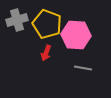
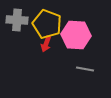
gray cross: rotated 20 degrees clockwise
red arrow: moved 9 px up
gray line: moved 2 px right, 1 px down
